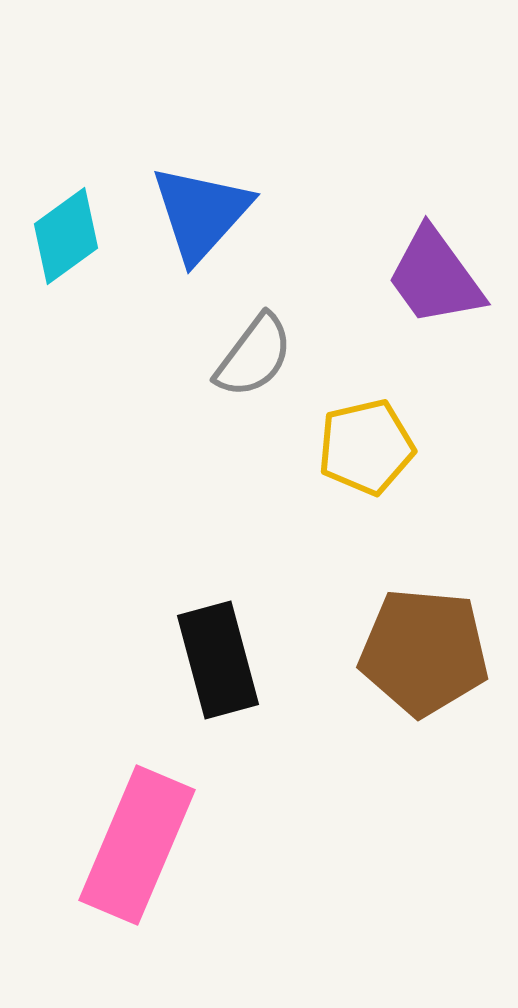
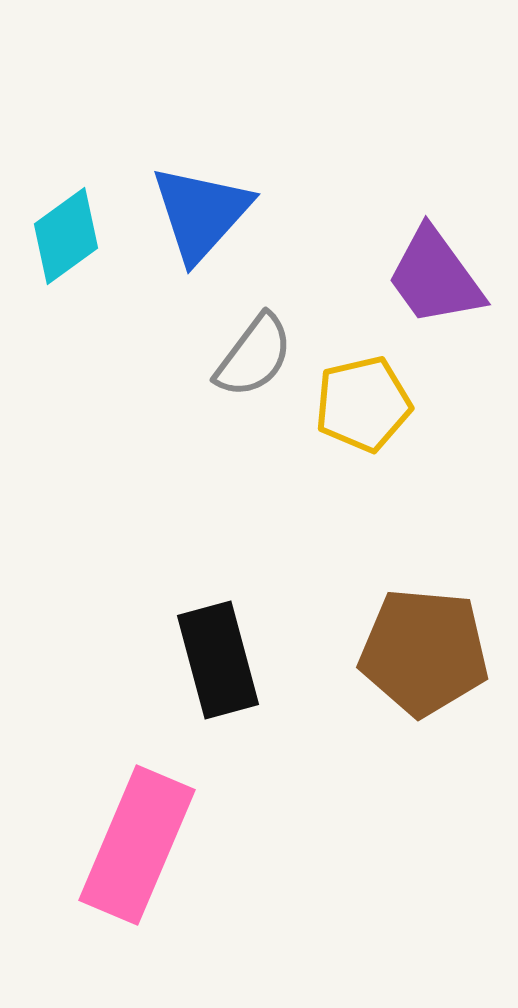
yellow pentagon: moved 3 px left, 43 px up
